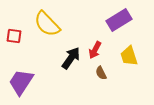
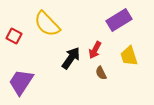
red square: rotated 21 degrees clockwise
